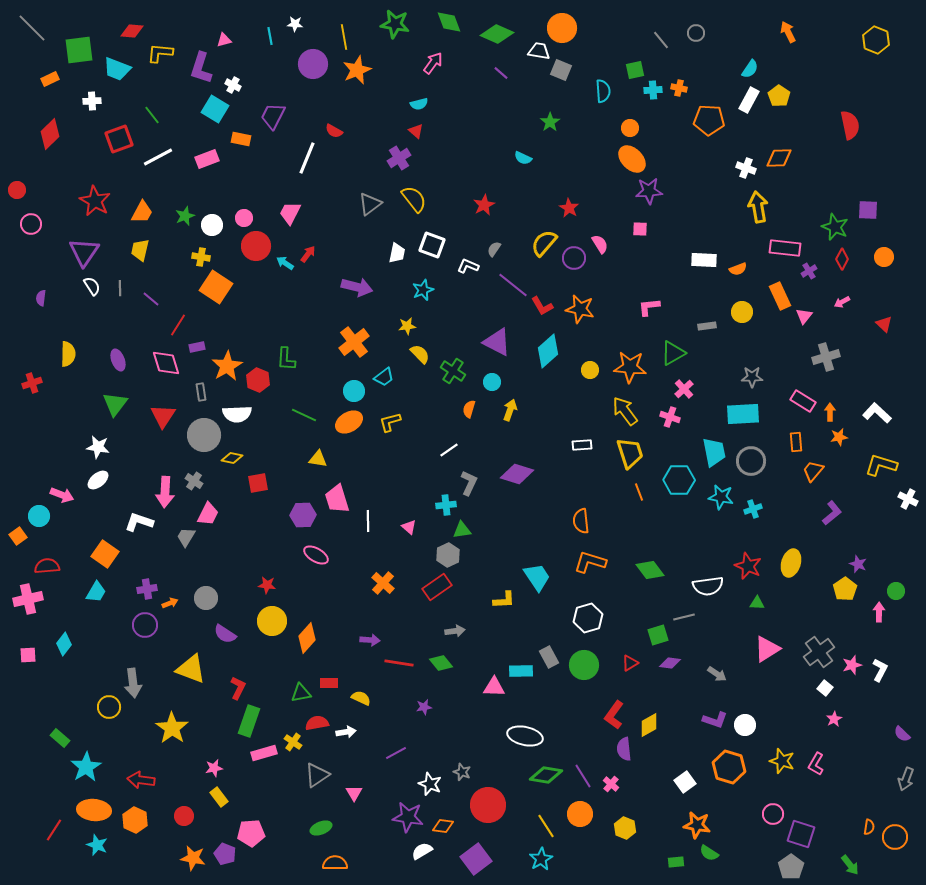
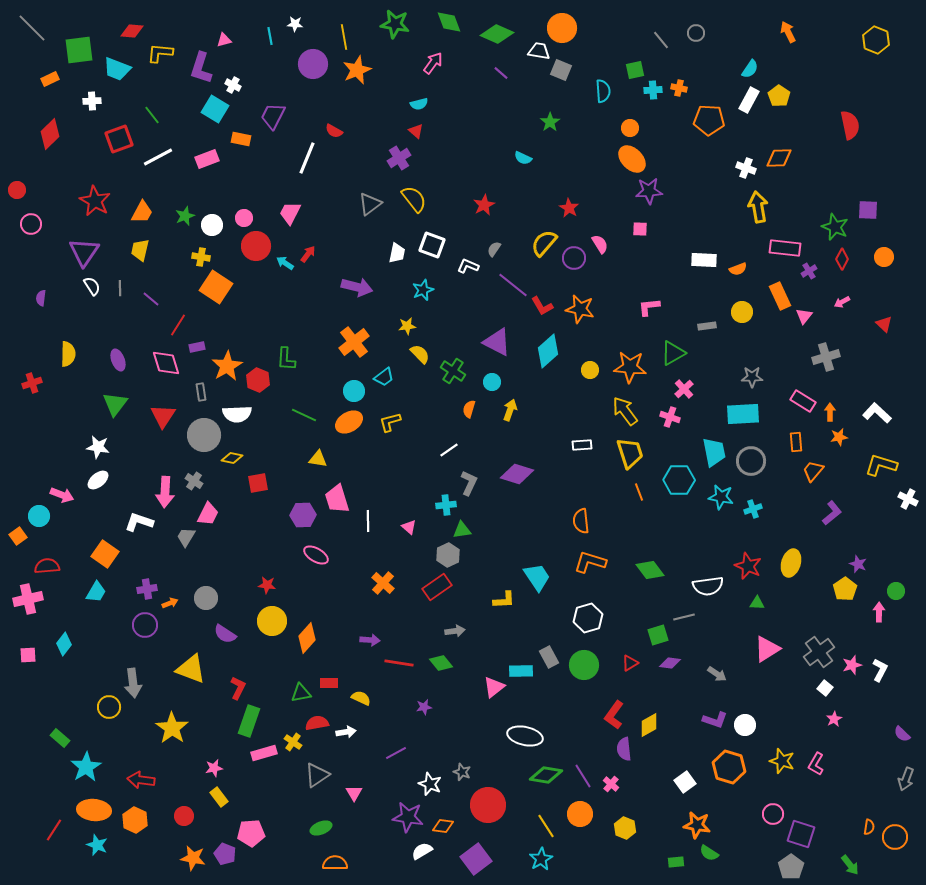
pink triangle at (494, 687): rotated 40 degrees counterclockwise
